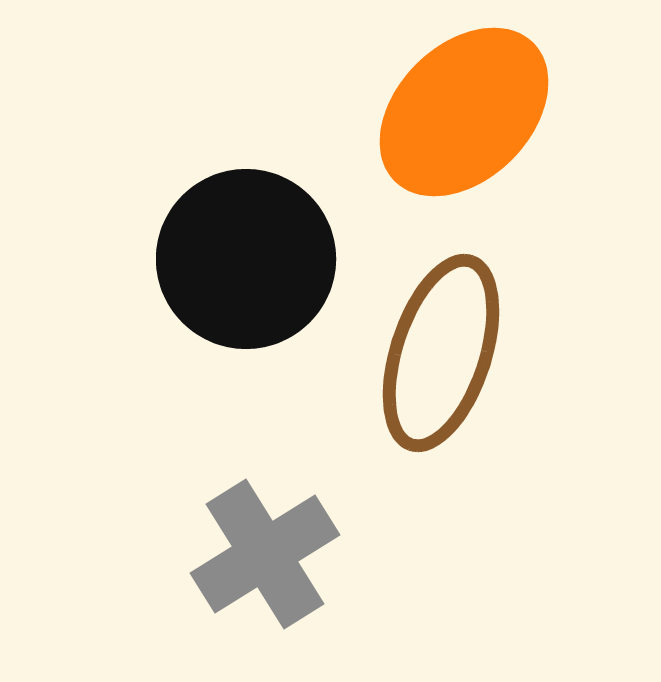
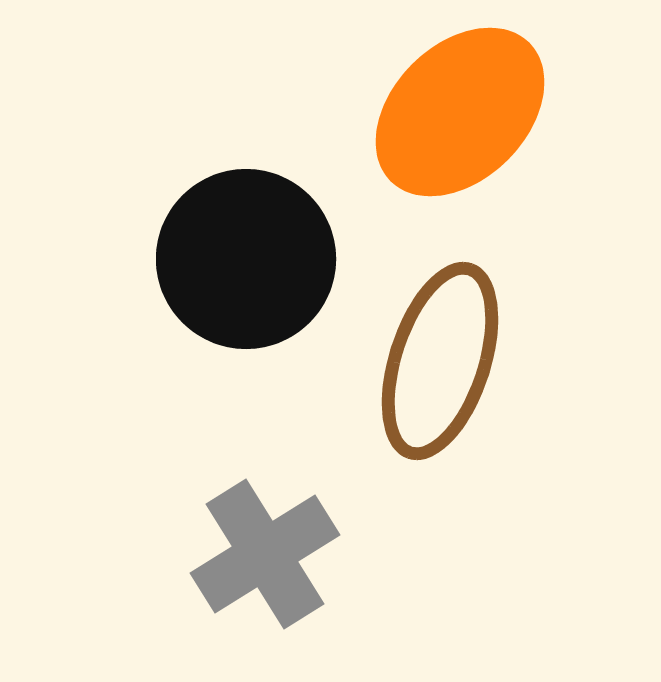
orange ellipse: moved 4 px left
brown ellipse: moved 1 px left, 8 px down
